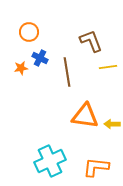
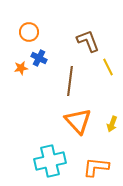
brown L-shape: moved 3 px left
blue cross: moved 1 px left
yellow line: rotated 72 degrees clockwise
brown line: moved 3 px right, 9 px down; rotated 16 degrees clockwise
orange triangle: moved 7 px left, 5 px down; rotated 40 degrees clockwise
yellow arrow: rotated 70 degrees counterclockwise
cyan cross: rotated 12 degrees clockwise
